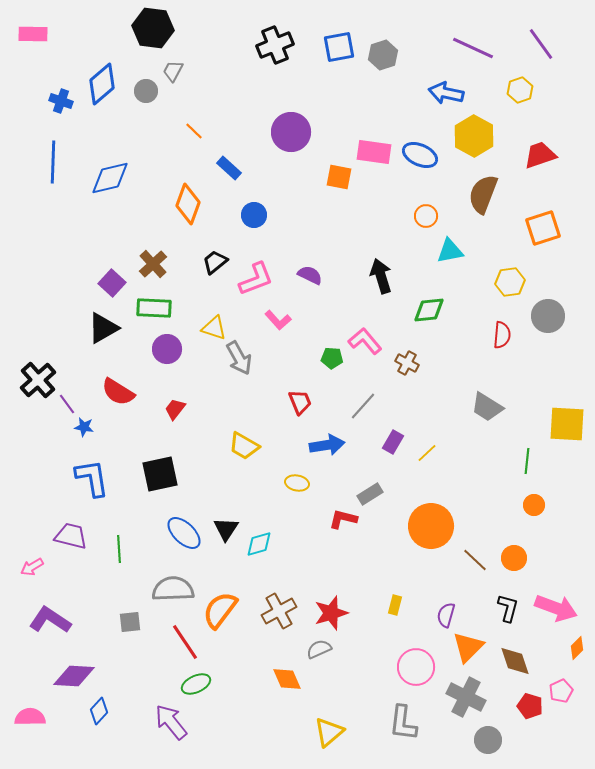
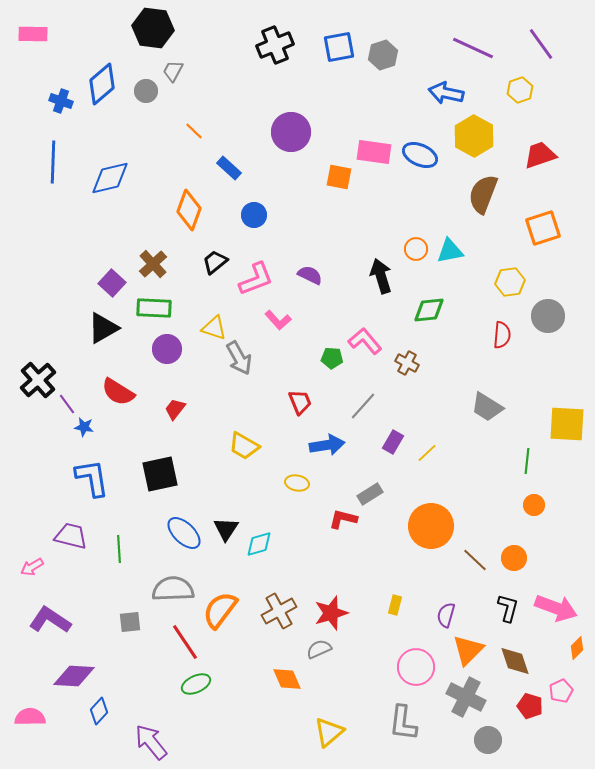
orange diamond at (188, 204): moved 1 px right, 6 px down
orange circle at (426, 216): moved 10 px left, 33 px down
orange triangle at (468, 647): moved 3 px down
purple arrow at (171, 722): moved 20 px left, 20 px down
